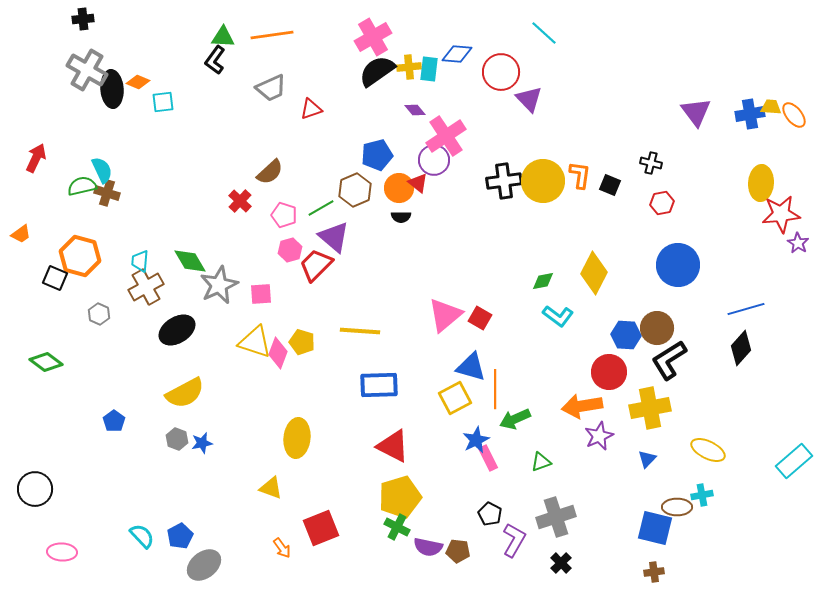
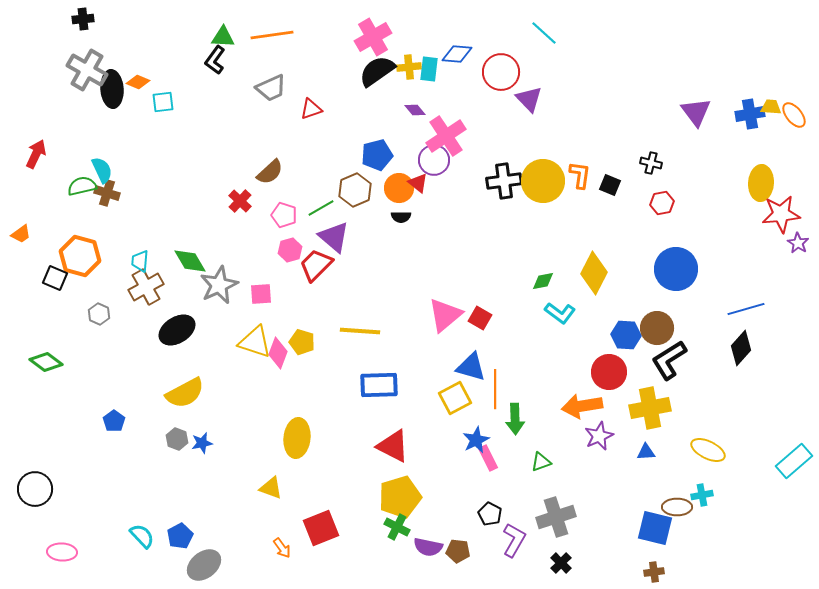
red arrow at (36, 158): moved 4 px up
blue circle at (678, 265): moved 2 px left, 4 px down
cyan L-shape at (558, 316): moved 2 px right, 3 px up
green arrow at (515, 419): rotated 68 degrees counterclockwise
blue triangle at (647, 459): moved 1 px left, 7 px up; rotated 42 degrees clockwise
